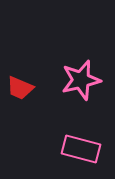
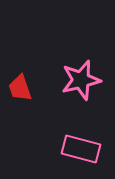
red trapezoid: rotated 48 degrees clockwise
